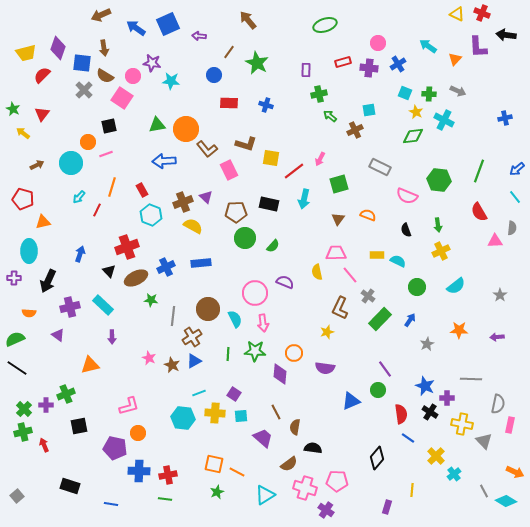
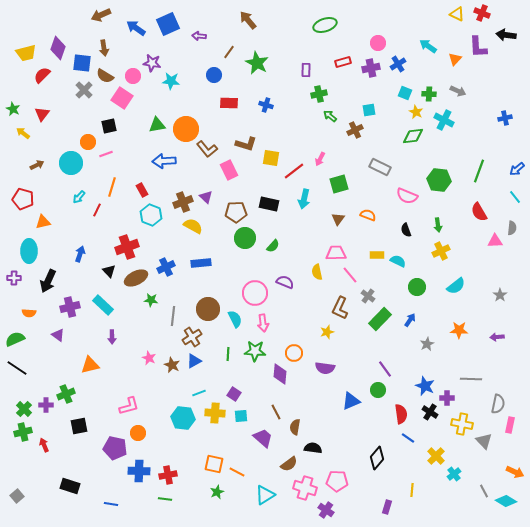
purple cross at (369, 68): moved 2 px right; rotated 18 degrees counterclockwise
